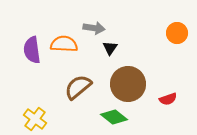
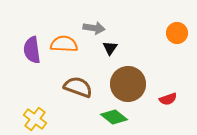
brown semicircle: rotated 60 degrees clockwise
